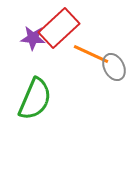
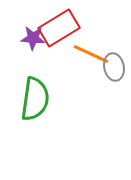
red rectangle: rotated 12 degrees clockwise
gray ellipse: rotated 16 degrees clockwise
green semicircle: rotated 15 degrees counterclockwise
